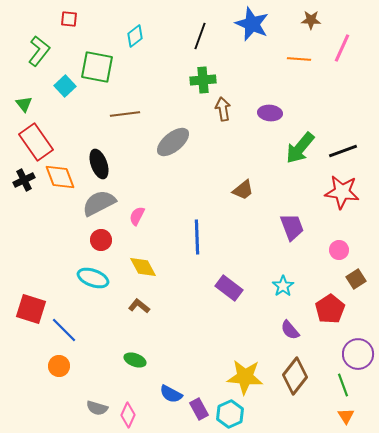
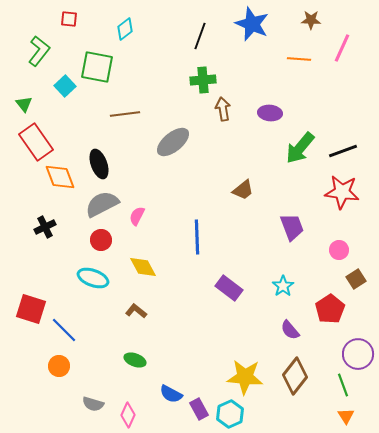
cyan diamond at (135, 36): moved 10 px left, 7 px up
black cross at (24, 180): moved 21 px right, 47 px down
gray semicircle at (99, 203): moved 3 px right, 1 px down
brown L-shape at (139, 306): moved 3 px left, 5 px down
gray semicircle at (97, 408): moved 4 px left, 4 px up
